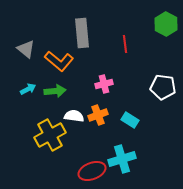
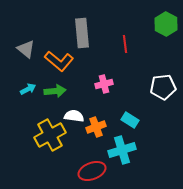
white pentagon: rotated 15 degrees counterclockwise
orange cross: moved 2 px left, 12 px down
cyan cross: moved 9 px up
